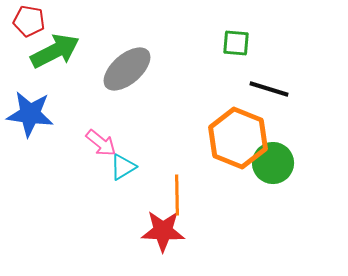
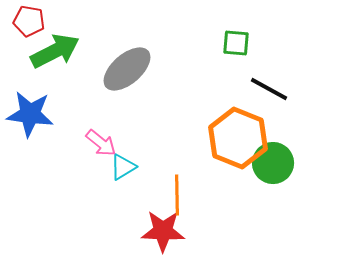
black line: rotated 12 degrees clockwise
